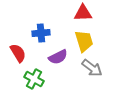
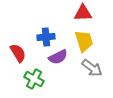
blue cross: moved 5 px right, 4 px down
